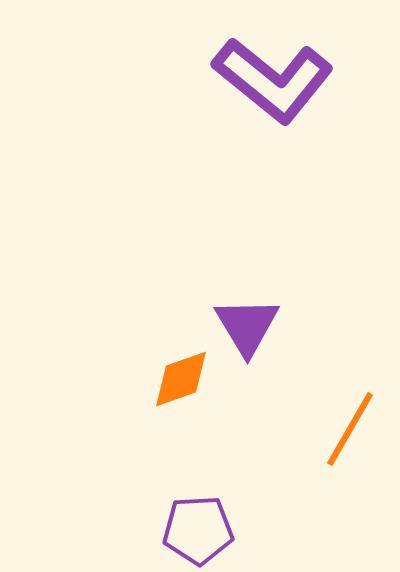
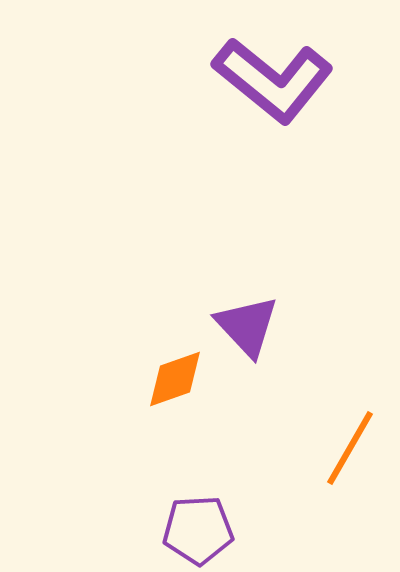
purple triangle: rotated 12 degrees counterclockwise
orange diamond: moved 6 px left
orange line: moved 19 px down
